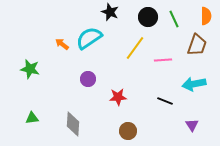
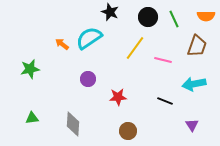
orange semicircle: rotated 90 degrees clockwise
brown trapezoid: moved 1 px down
pink line: rotated 18 degrees clockwise
green star: rotated 24 degrees counterclockwise
